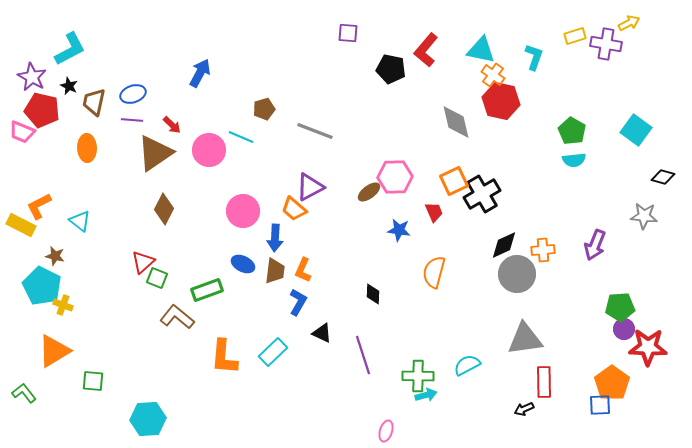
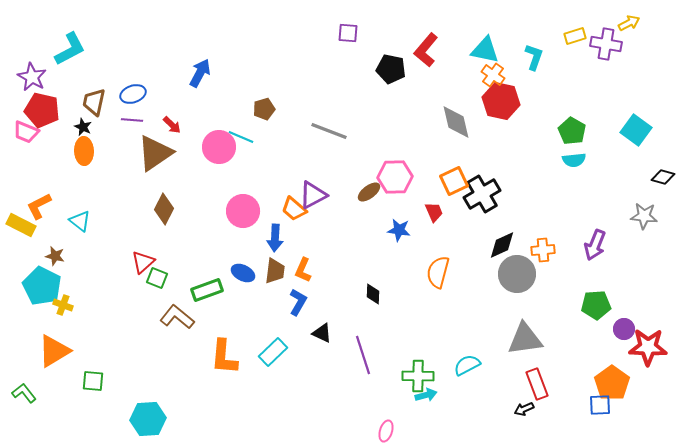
cyan triangle at (481, 50): moved 4 px right
black star at (69, 86): moved 14 px right, 41 px down
gray line at (315, 131): moved 14 px right
pink trapezoid at (22, 132): moved 4 px right
orange ellipse at (87, 148): moved 3 px left, 3 px down
pink circle at (209, 150): moved 10 px right, 3 px up
purple triangle at (310, 187): moved 3 px right, 8 px down
black diamond at (504, 245): moved 2 px left
blue ellipse at (243, 264): moved 9 px down
orange semicircle at (434, 272): moved 4 px right
green pentagon at (620, 307): moved 24 px left, 2 px up
red rectangle at (544, 382): moved 7 px left, 2 px down; rotated 20 degrees counterclockwise
